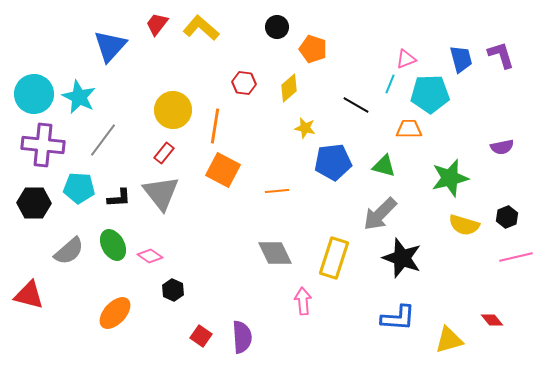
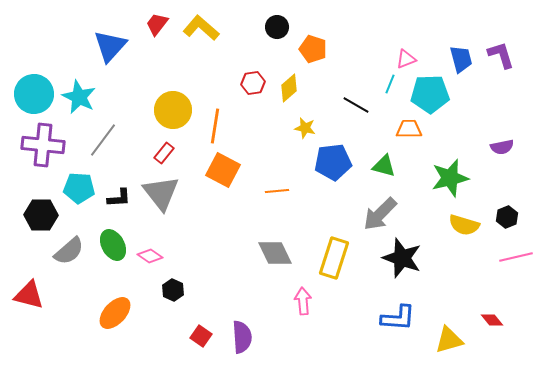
red hexagon at (244, 83): moved 9 px right; rotated 15 degrees counterclockwise
black hexagon at (34, 203): moved 7 px right, 12 px down
